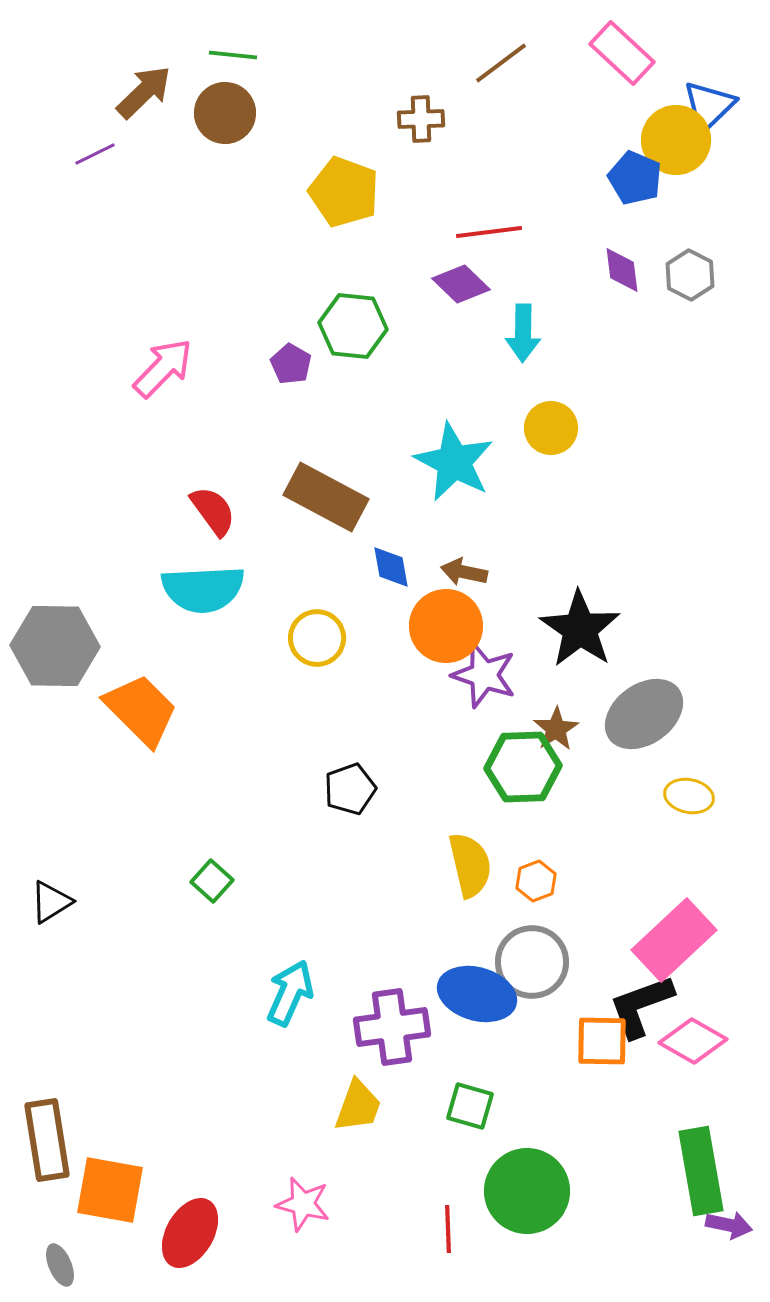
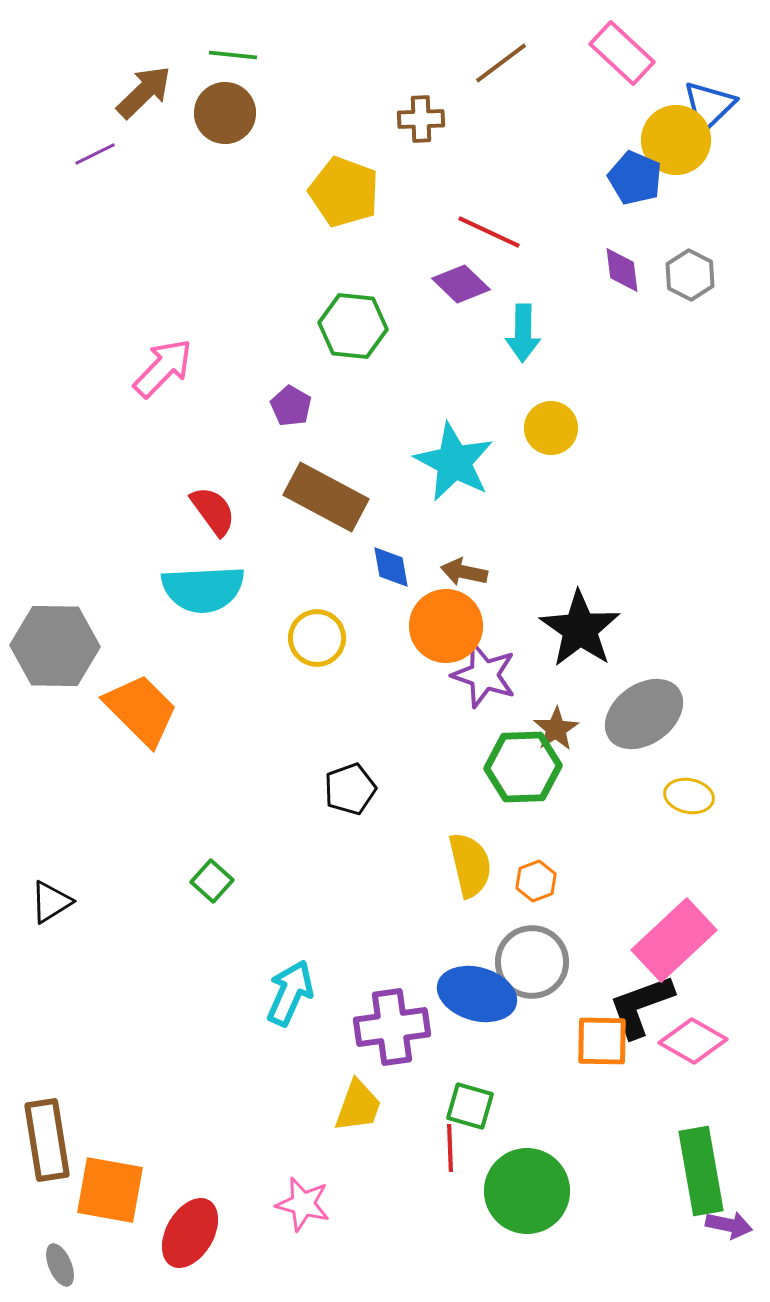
red line at (489, 232): rotated 32 degrees clockwise
purple pentagon at (291, 364): moved 42 px down
red line at (448, 1229): moved 2 px right, 81 px up
